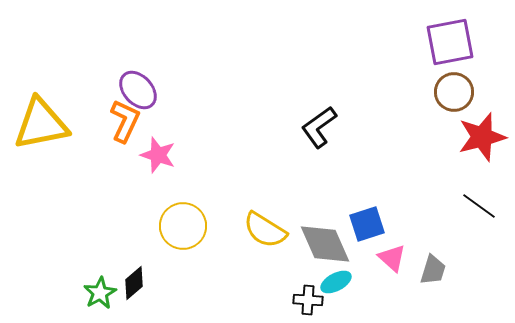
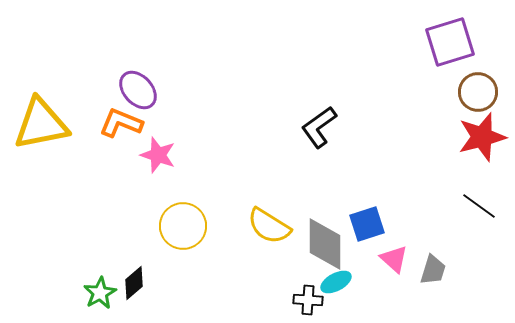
purple square: rotated 6 degrees counterclockwise
brown circle: moved 24 px right
orange L-shape: moved 4 px left, 2 px down; rotated 93 degrees counterclockwise
yellow semicircle: moved 4 px right, 4 px up
gray diamond: rotated 24 degrees clockwise
pink triangle: moved 2 px right, 1 px down
